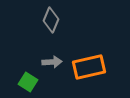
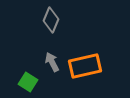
gray arrow: rotated 114 degrees counterclockwise
orange rectangle: moved 4 px left, 1 px up
